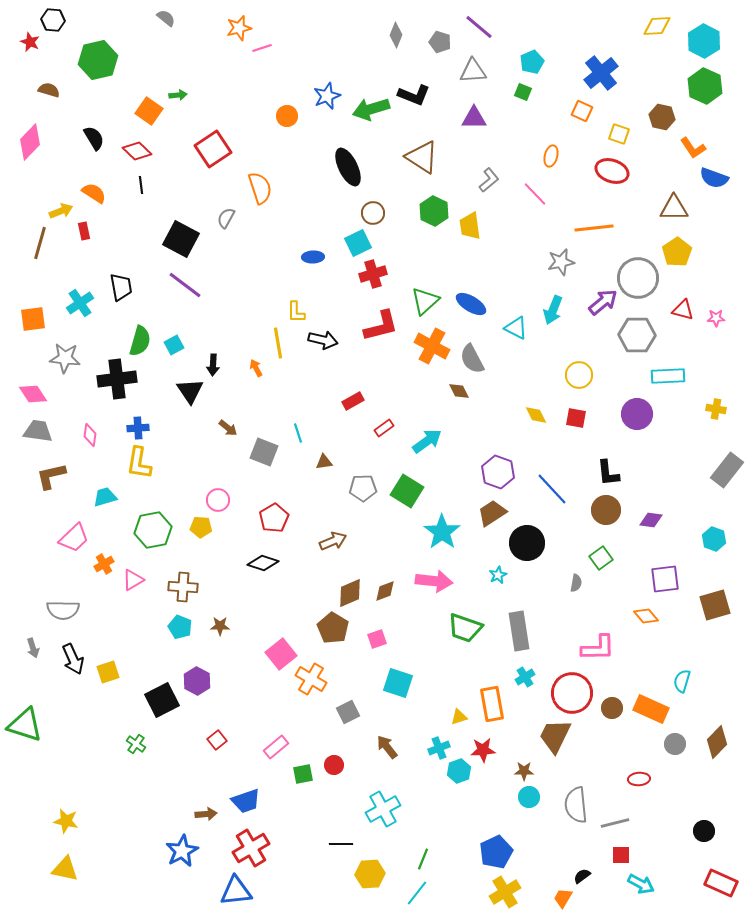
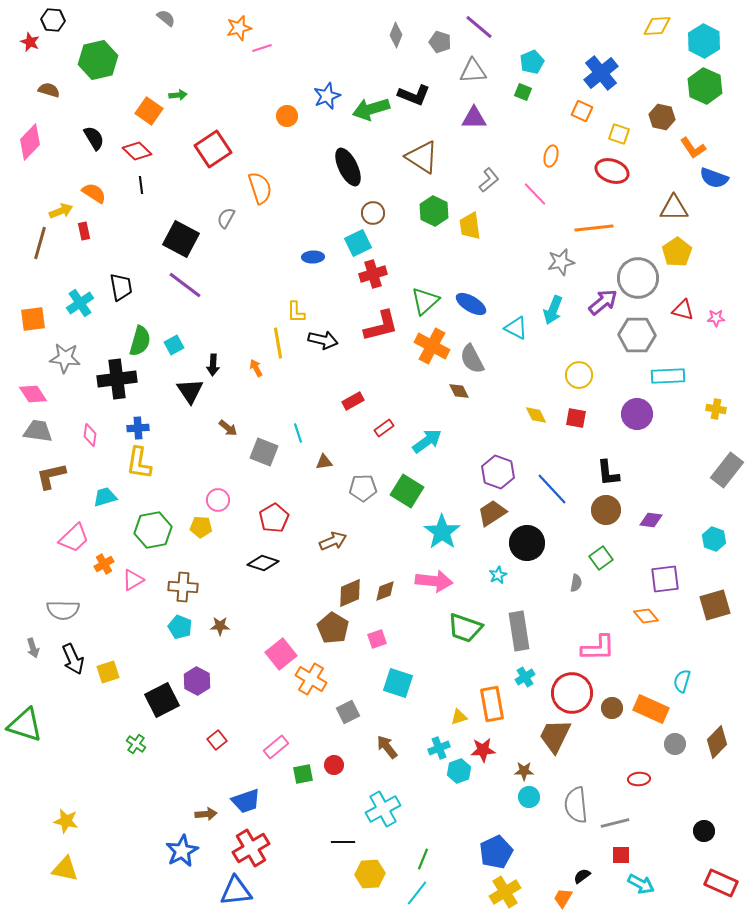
black line at (341, 844): moved 2 px right, 2 px up
